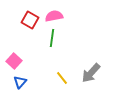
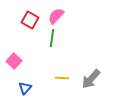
pink semicircle: moved 2 px right; rotated 36 degrees counterclockwise
gray arrow: moved 6 px down
yellow line: rotated 48 degrees counterclockwise
blue triangle: moved 5 px right, 6 px down
